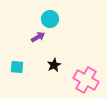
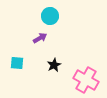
cyan circle: moved 3 px up
purple arrow: moved 2 px right, 1 px down
cyan square: moved 4 px up
